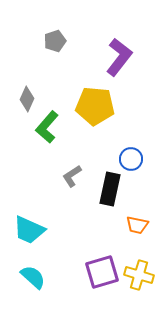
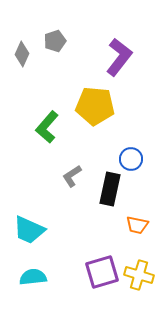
gray diamond: moved 5 px left, 45 px up
cyan semicircle: rotated 48 degrees counterclockwise
